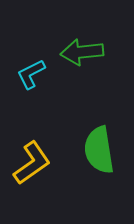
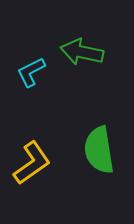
green arrow: rotated 18 degrees clockwise
cyan L-shape: moved 2 px up
